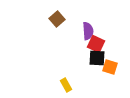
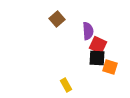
red square: moved 2 px right, 1 px down
